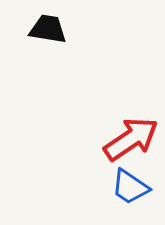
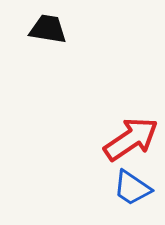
blue trapezoid: moved 2 px right, 1 px down
